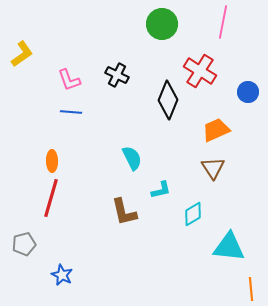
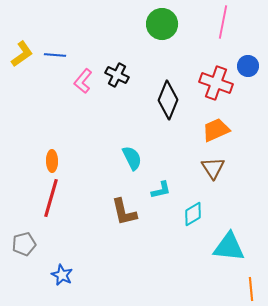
red cross: moved 16 px right, 12 px down; rotated 12 degrees counterclockwise
pink L-shape: moved 14 px right, 1 px down; rotated 60 degrees clockwise
blue circle: moved 26 px up
blue line: moved 16 px left, 57 px up
